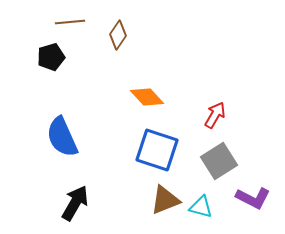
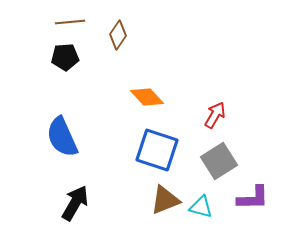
black pentagon: moved 14 px right; rotated 12 degrees clockwise
purple L-shape: rotated 28 degrees counterclockwise
